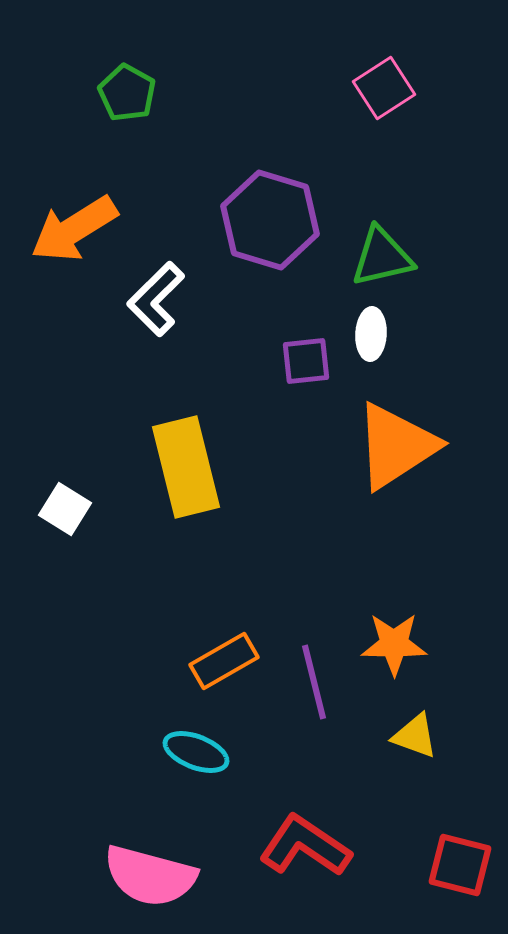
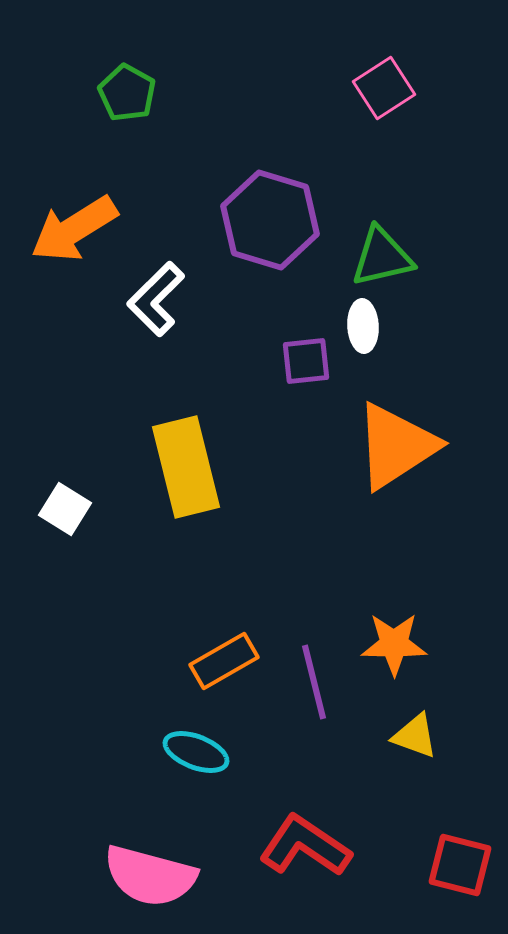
white ellipse: moved 8 px left, 8 px up; rotated 6 degrees counterclockwise
